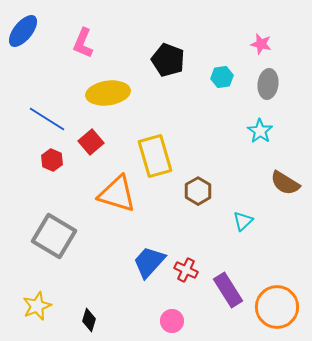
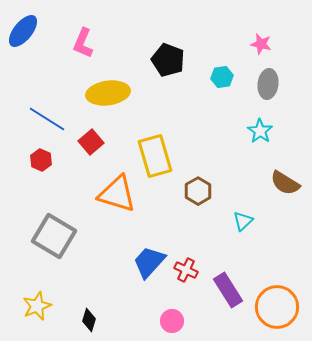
red hexagon: moved 11 px left
